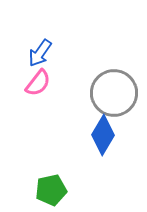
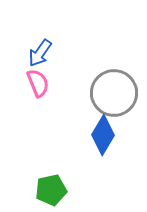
pink semicircle: rotated 60 degrees counterclockwise
